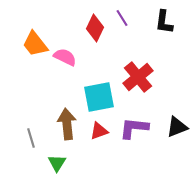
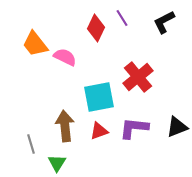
black L-shape: rotated 55 degrees clockwise
red diamond: moved 1 px right
brown arrow: moved 2 px left, 2 px down
gray line: moved 6 px down
